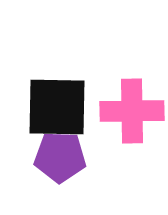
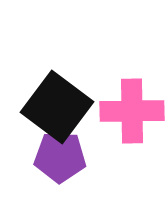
black square: rotated 36 degrees clockwise
